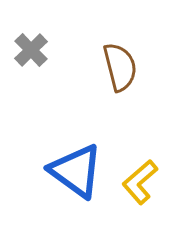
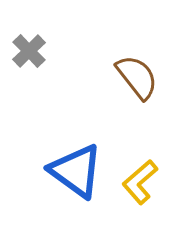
gray cross: moved 2 px left, 1 px down
brown semicircle: moved 17 px right, 10 px down; rotated 24 degrees counterclockwise
